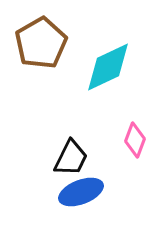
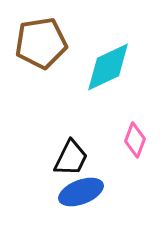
brown pentagon: rotated 21 degrees clockwise
